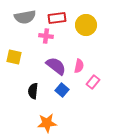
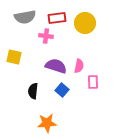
yellow circle: moved 1 px left, 2 px up
purple semicircle: rotated 20 degrees counterclockwise
pink rectangle: rotated 40 degrees counterclockwise
